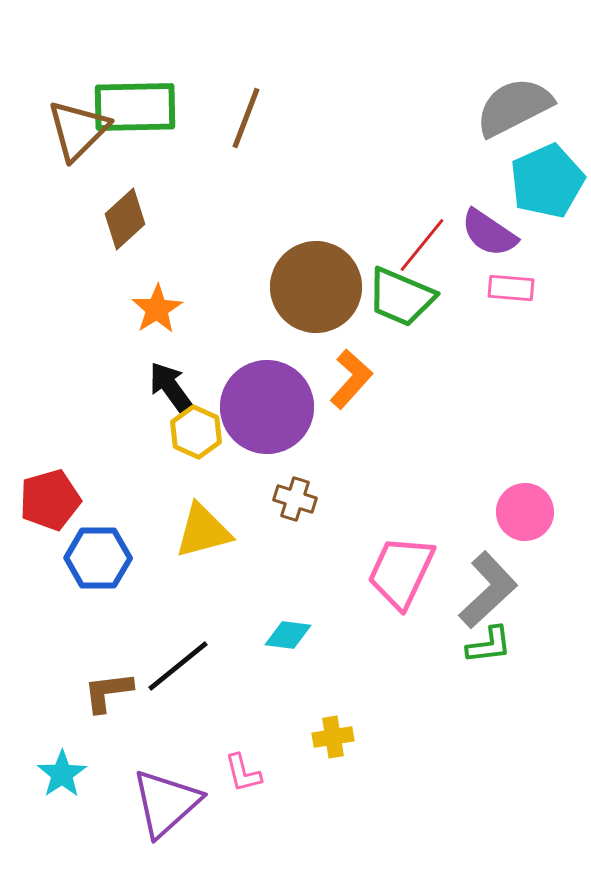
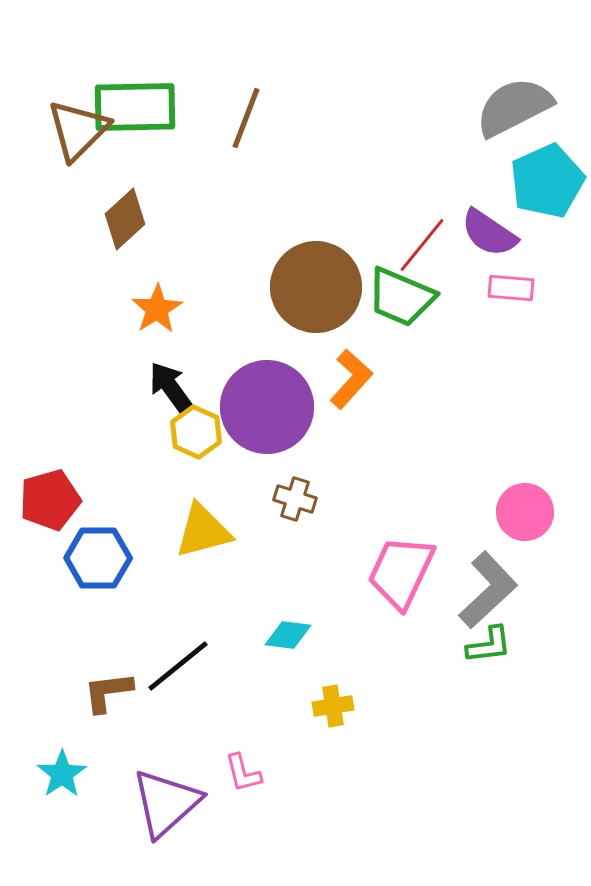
yellow cross: moved 31 px up
